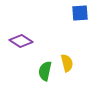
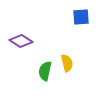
blue square: moved 1 px right, 4 px down
